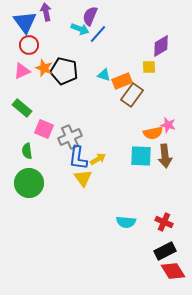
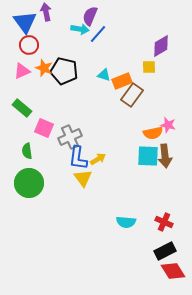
cyan arrow: rotated 12 degrees counterclockwise
pink square: moved 1 px up
cyan square: moved 7 px right
